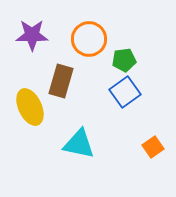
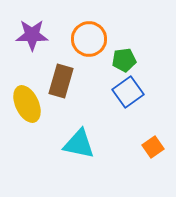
blue square: moved 3 px right
yellow ellipse: moved 3 px left, 3 px up
